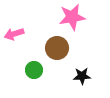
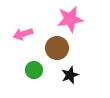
pink star: moved 2 px left, 2 px down
pink arrow: moved 9 px right
black star: moved 12 px left, 1 px up; rotated 18 degrees counterclockwise
